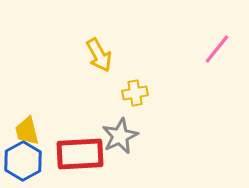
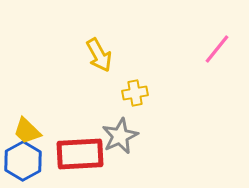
yellow trapezoid: rotated 32 degrees counterclockwise
